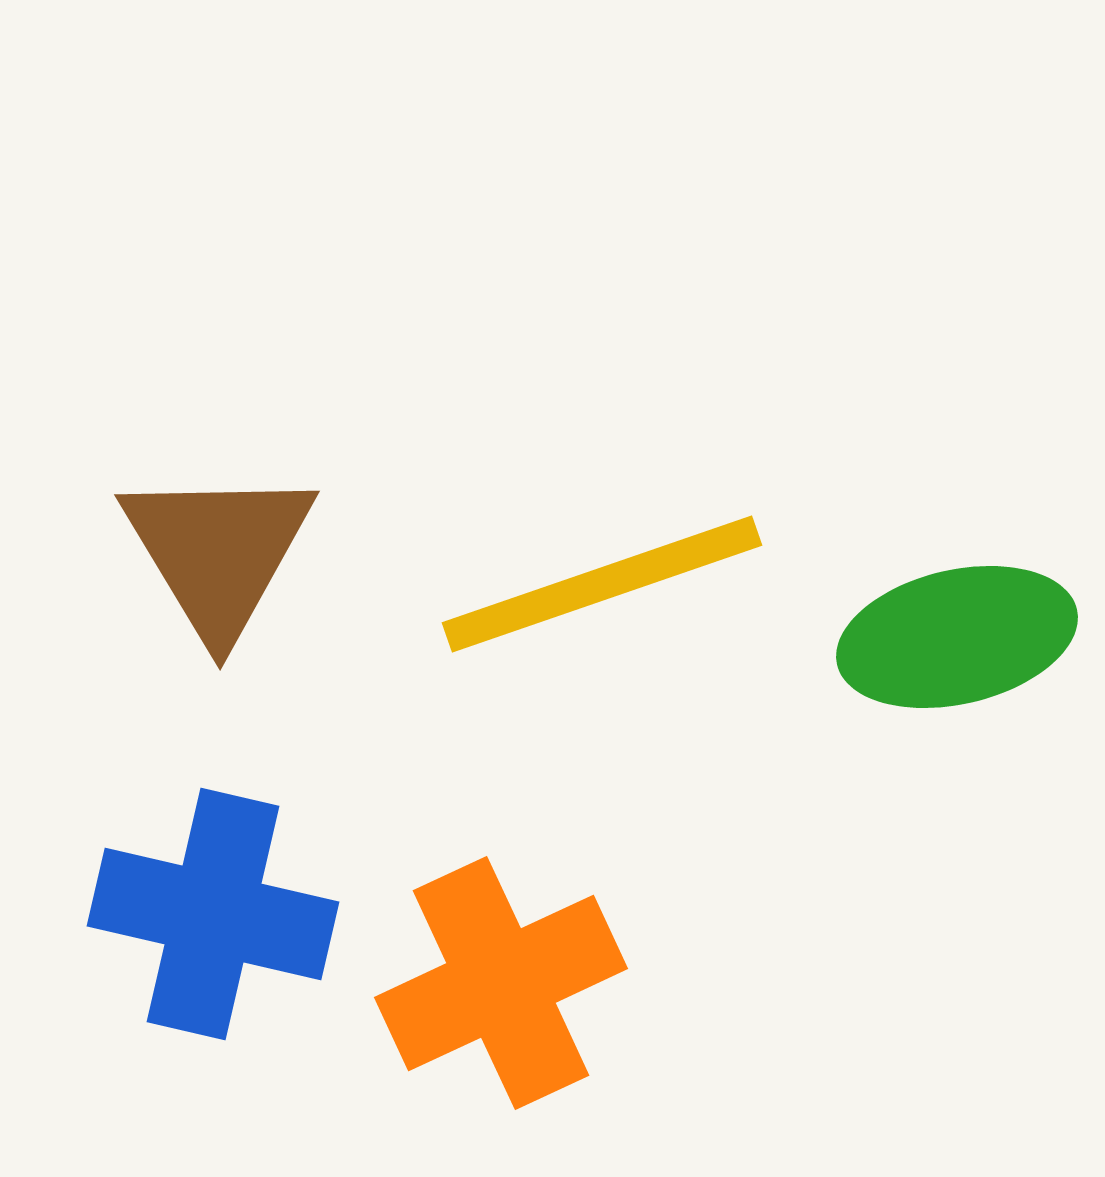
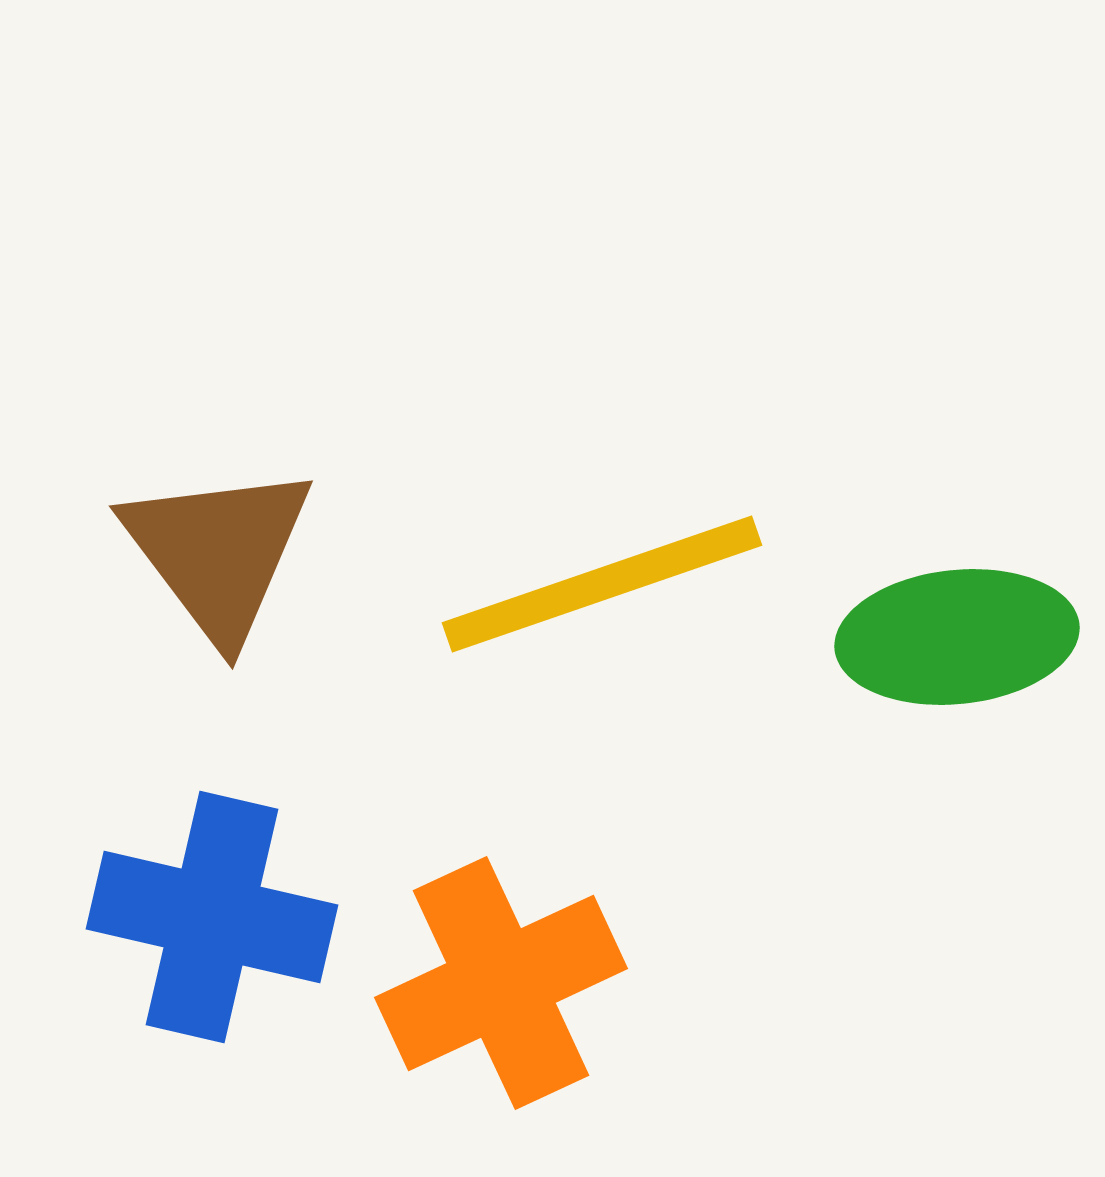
brown triangle: rotated 6 degrees counterclockwise
green ellipse: rotated 7 degrees clockwise
blue cross: moved 1 px left, 3 px down
